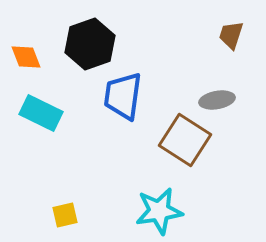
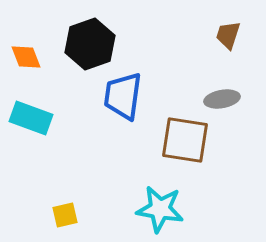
brown trapezoid: moved 3 px left
gray ellipse: moved 5 px right, 1 px up
cyan rectangle: moved 10 px left, 5 px down; rotated 6 degrees counterclockwise
brown square: rotated 24 degrees counterclockwise
cyan star: moved 1 px right, 2 px up; rotated 18 degrees clockwise
